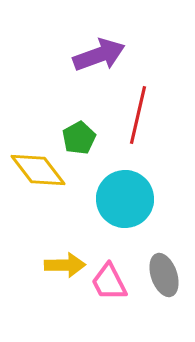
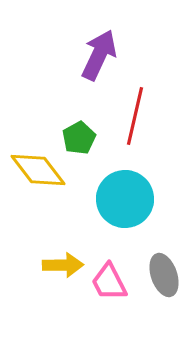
purple arrow: rotated 45 degrees counterclockwise
red line: moved 3 px left, 1 px down
yellow arrow: moved 2 px left
